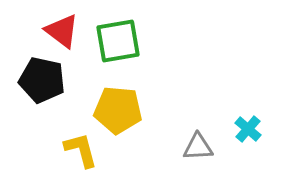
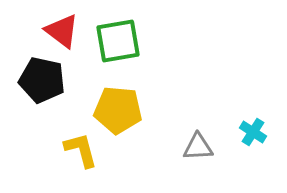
cyan cross: moved 5 px right, 3 px down; rotated 8 degrees counterclockwise
